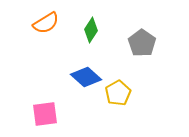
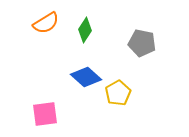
green diamond: moved 6 px left
gray pentagon: rotated 24 degrees counterclockwise
